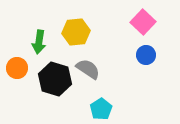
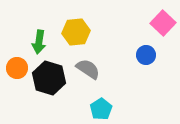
pink square: moved 20 px right, 1 px down
black hexagon: moved 6 px left, 1 px up
